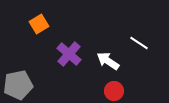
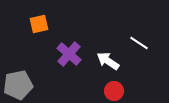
orange square: rotated 18 degrees clockwise
